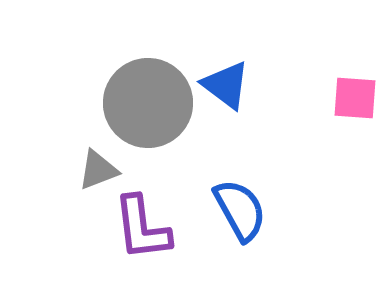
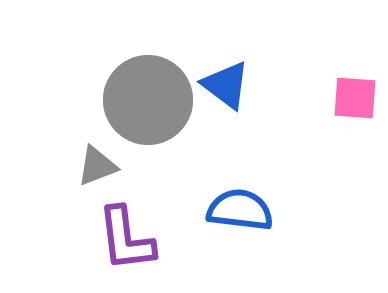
gray circle: moved 3 px up
gray triangle: moved 1 px left, 4 px up
blue semicircle: rotated 54 degrees counterclockwise
purple L-shape: moved 16 px left, 11 px down
